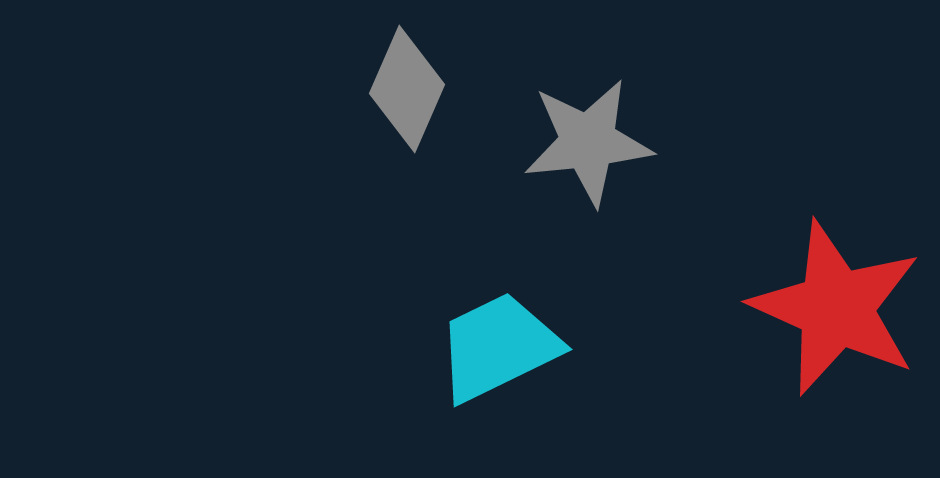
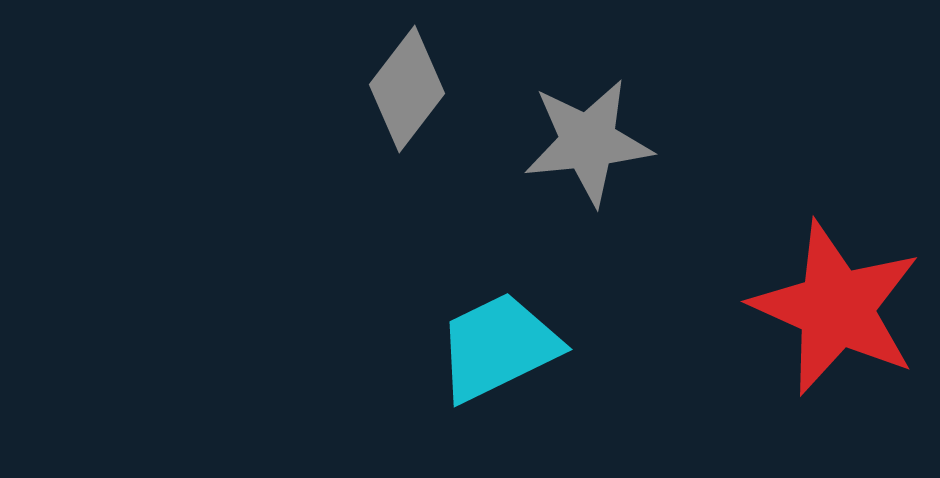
gray diamond: rotated 14 degrees clockwise
